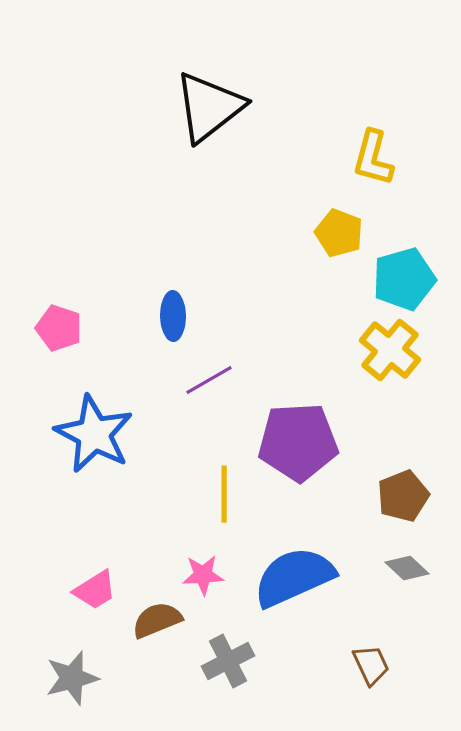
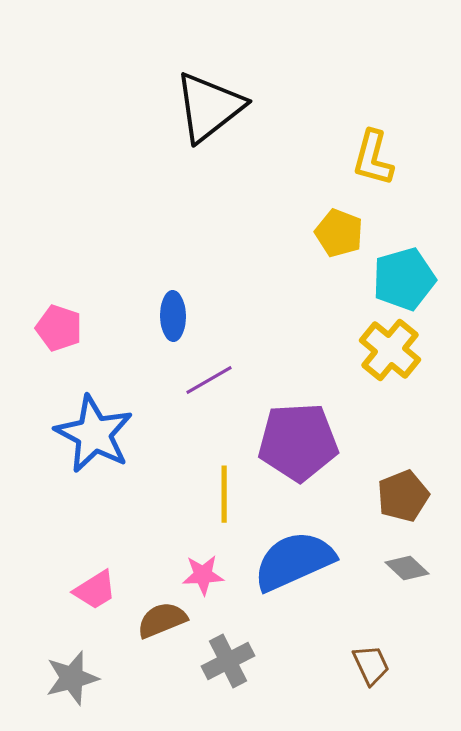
blue semicircle: moved 16 px up
brown semicircle: moved 5 px right
